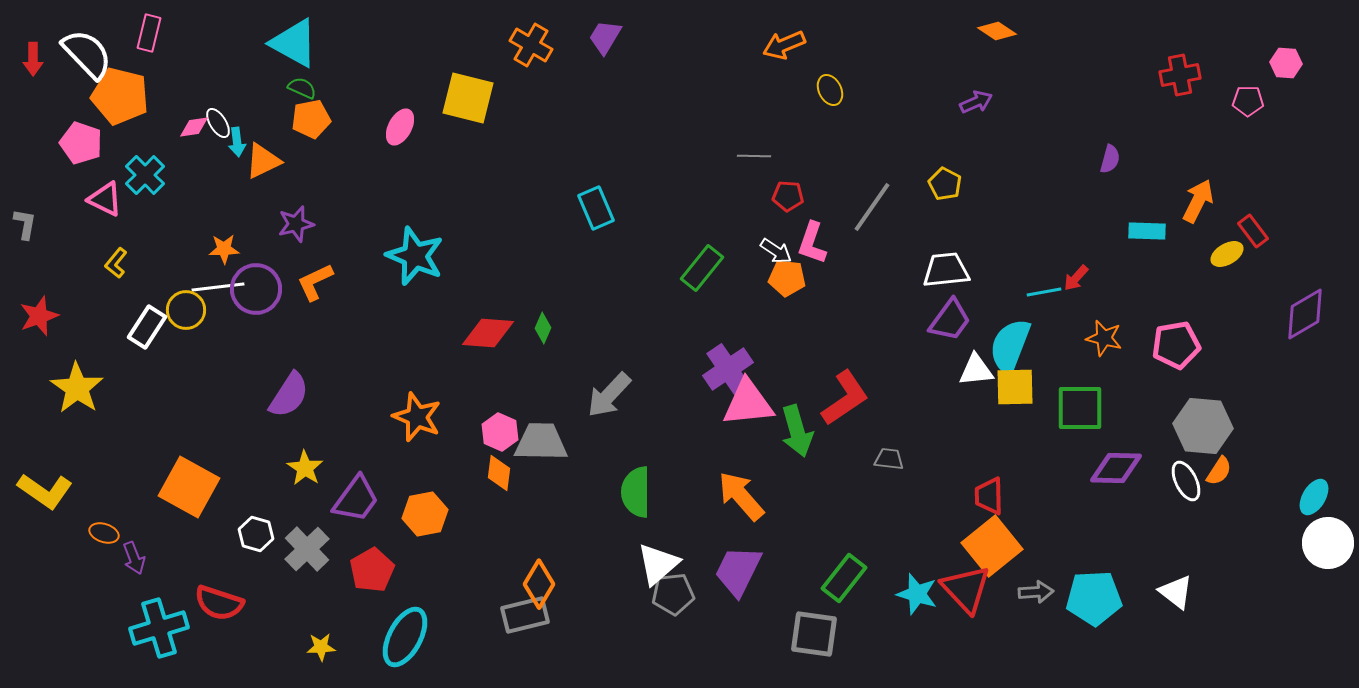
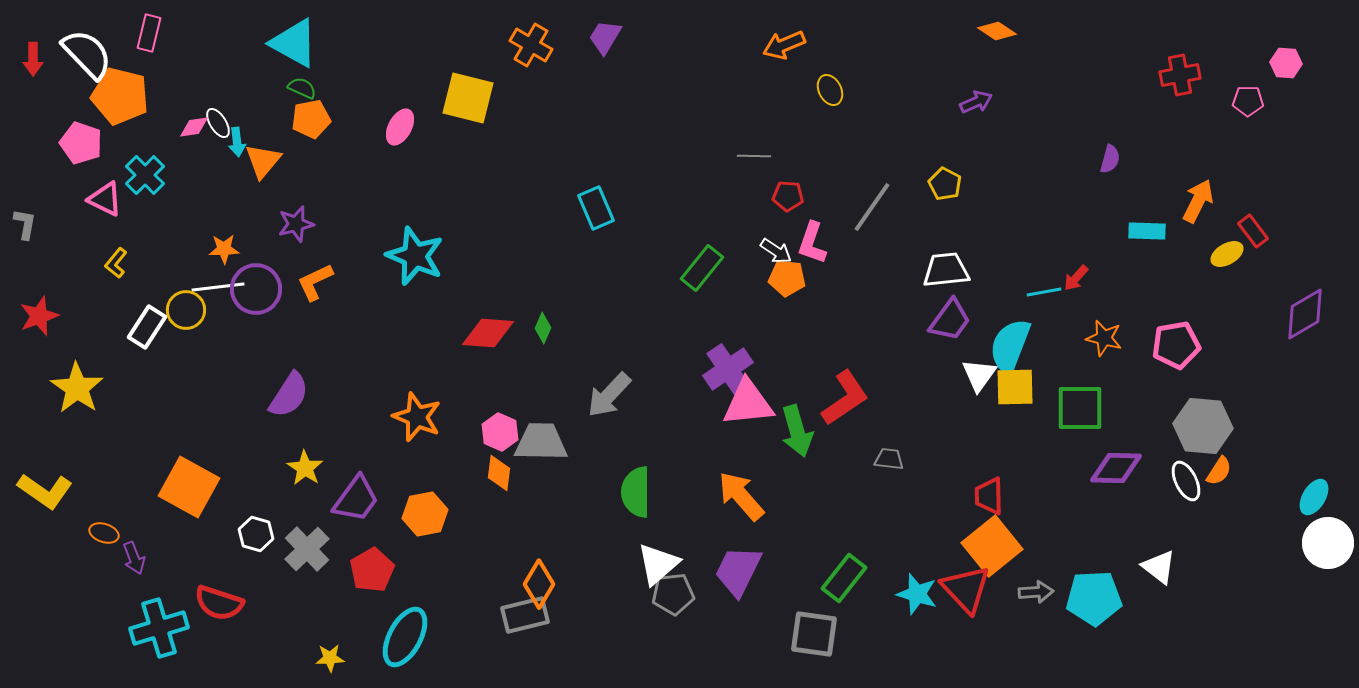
orange triangle at (263, 161): rotated 24 degrees counterclockwise
white triangle at (976, 370): moved 3 px right, 5 px down; rotated 48 degrees counterclockwise
white triangle at (1176, 592): moved 17 px left, 25 px up
yellow star at (321, 647): moved 9 px right, 11 px down
